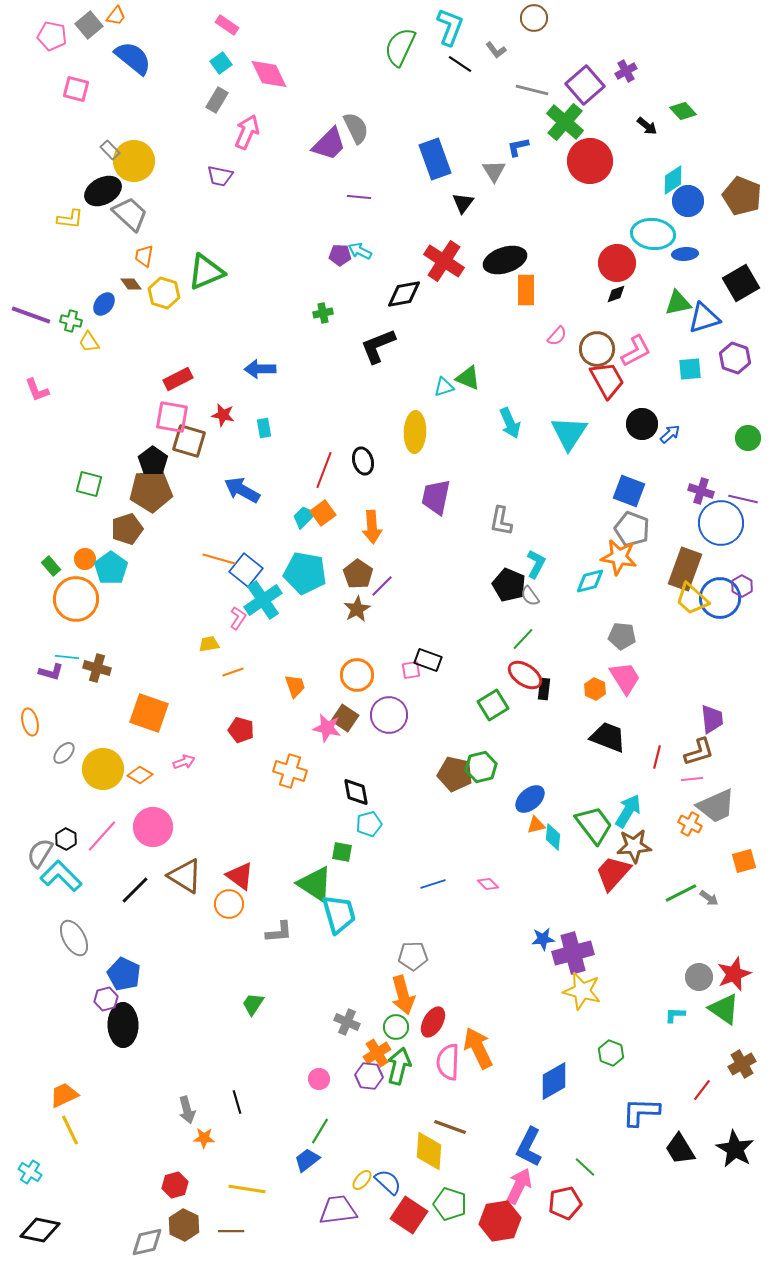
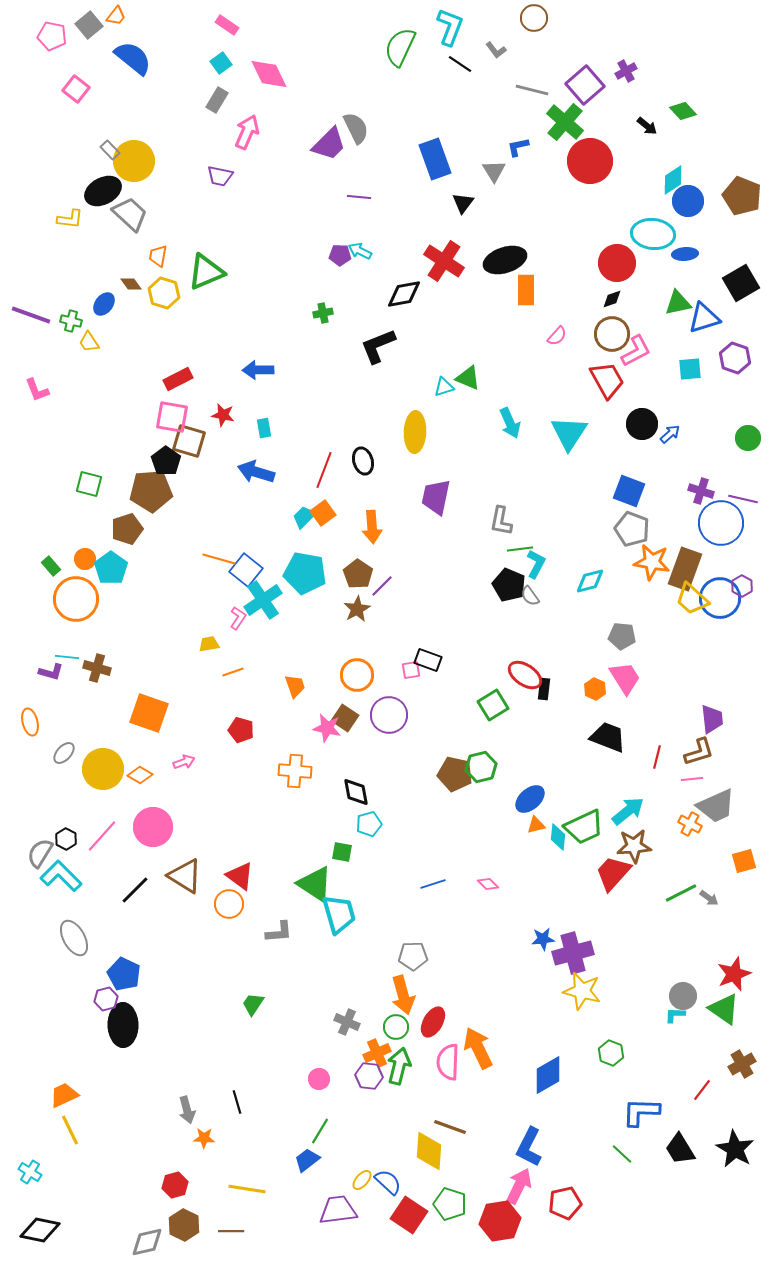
pink square at (76, 89): rotated 24 degrees clockwise
orange trapezoid at (144, 256): moved 14 px right
black diamond at (616, 294): moved 4 px left, 5 px down
brown circle at (597, 349): moved 15 px right, 15 px up
blue arrow at (260, 369): moved 2 px left, 1 px down
black pentagon at (153, 461): moved 13 px right
blue arrow at (242, 490): moved 14 px right, 18 px up; rotated 12 degrees counterclockwise
orange star at (619, 557): moved 33 px right, 5 px down
green line at (523, 639): moved 3 px left, 90 px up; rotated 40 degrees clockwise
orange cross at (290, 771): moved 5 px right; rotated 12 degrees counterclockwise
cyan arrow at (628, 811): rotated 20 degrees clockwise
green trapezoid at (594, 825): moved 10 px left, 2 px down; rotated 102 degrees clockwise
cyan diamond at (553, 837): moved 5 px right
gray circle at (699, 977): moved 16 px left, 19 px down
orange cross at (377, 1053): rotated 8 degrees clockwise
blue diamond at (554, 1081): moved 6 px left, 6 px up
green line at (585, 1167): moved 37 px right, 13 px up
